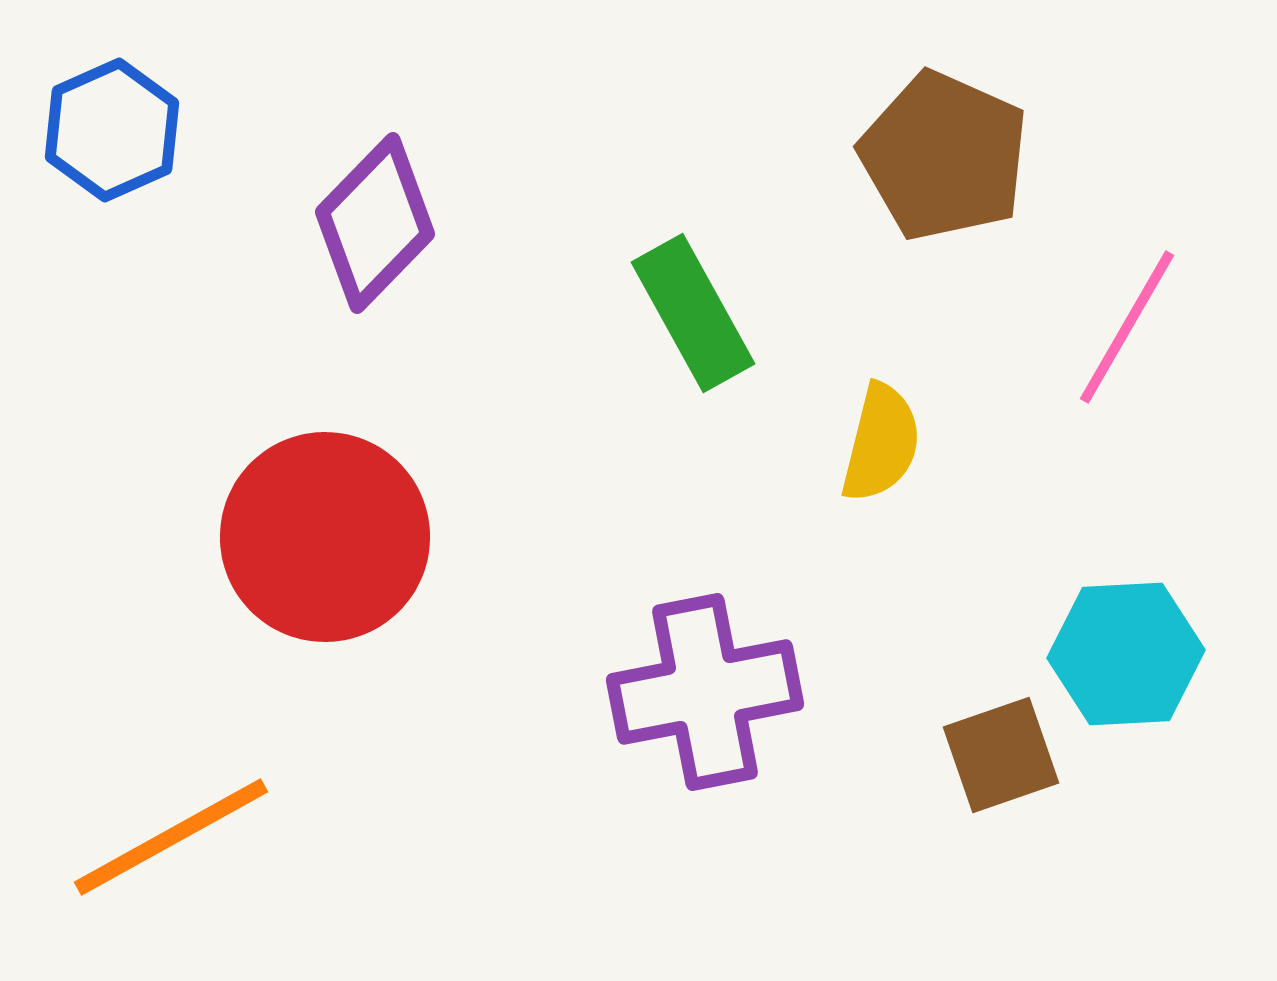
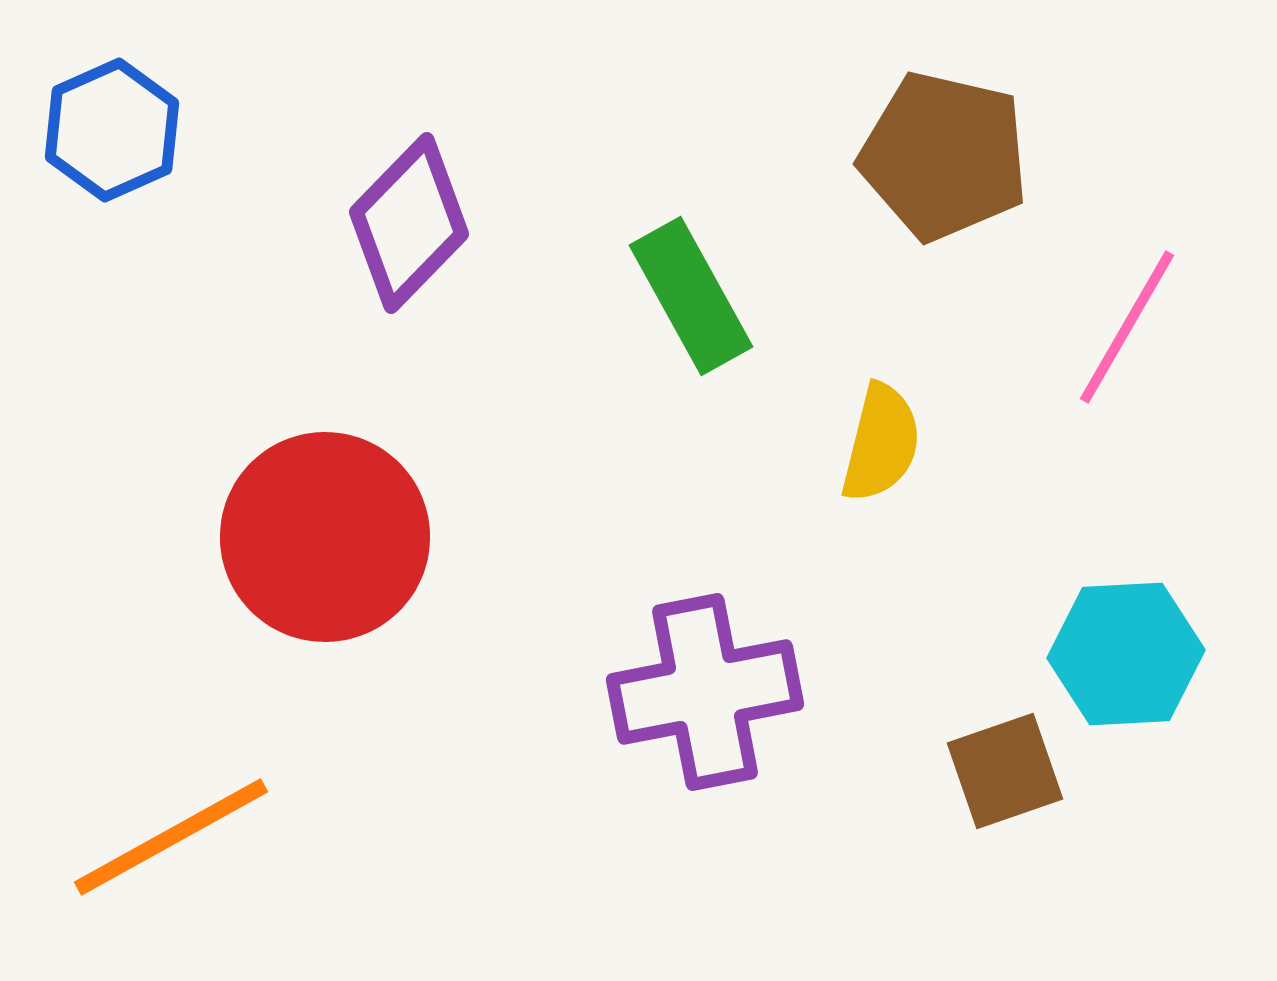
brown pentagon: rotated 11 degrees counterclockwise
purple diamond: moved 34 px right
green rectangle: moved 2 px left, 17 px up
brown square: moved 4 px right, 16 px down
